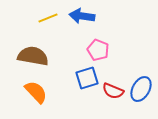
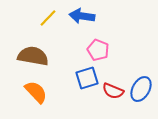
yellow line: rotated 24 degrees counterclockwise
